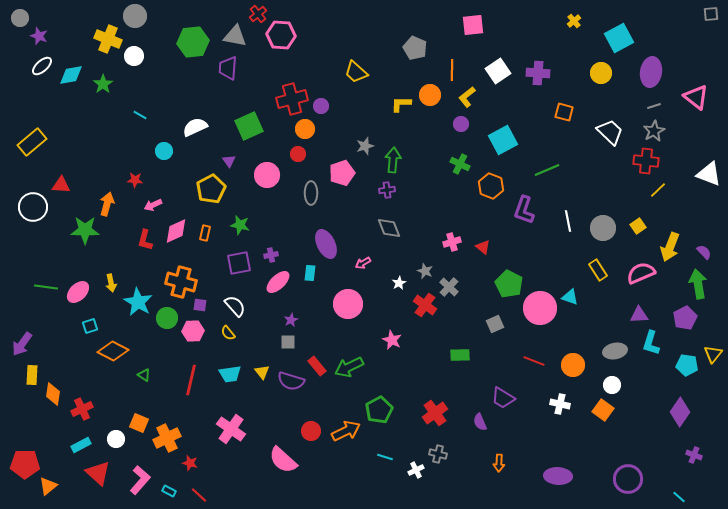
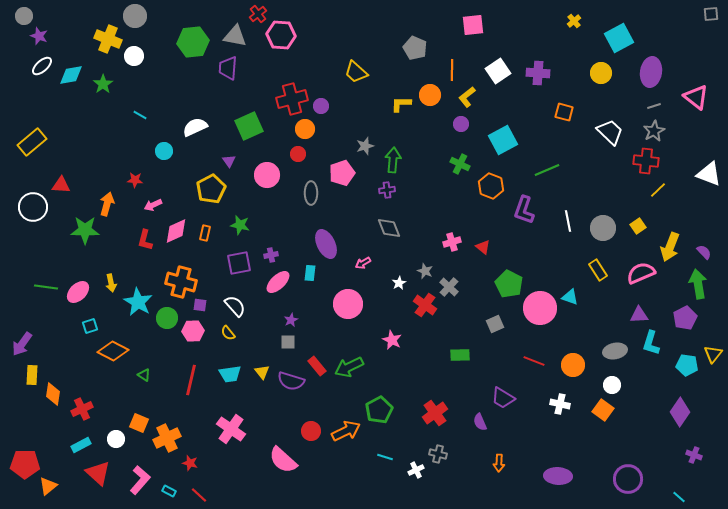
gray circle at (20, 18): moved 4 px right, 2 px up
